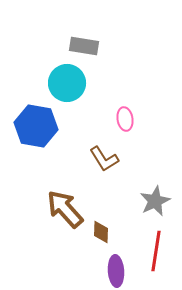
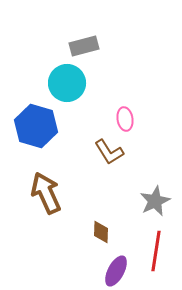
gray rectangle: rotated 24 degrees counterclockwise
blue hexagon: rotated 6 degrees clockwise
brown L-shape: moved 5 px right, 7 px up
brown arrow: moved 19 px left, 16 px up; rotated 18 degrees clockwise
purple ellipse: rotated 32 degrees clockwise
